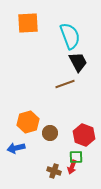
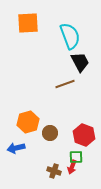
black trapezoid: moved 2 px right
